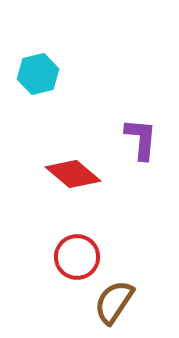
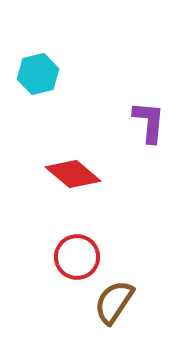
purple L-shape: moved 8 px right, 17 px up
